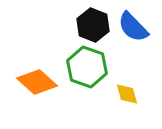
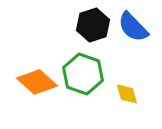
black hexagon: rotated 20 degrees clockwise
green hexagon: moved 4 px left, 7 px down
